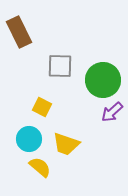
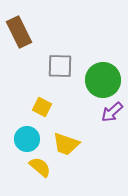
cyan circle: moved 2 px left
